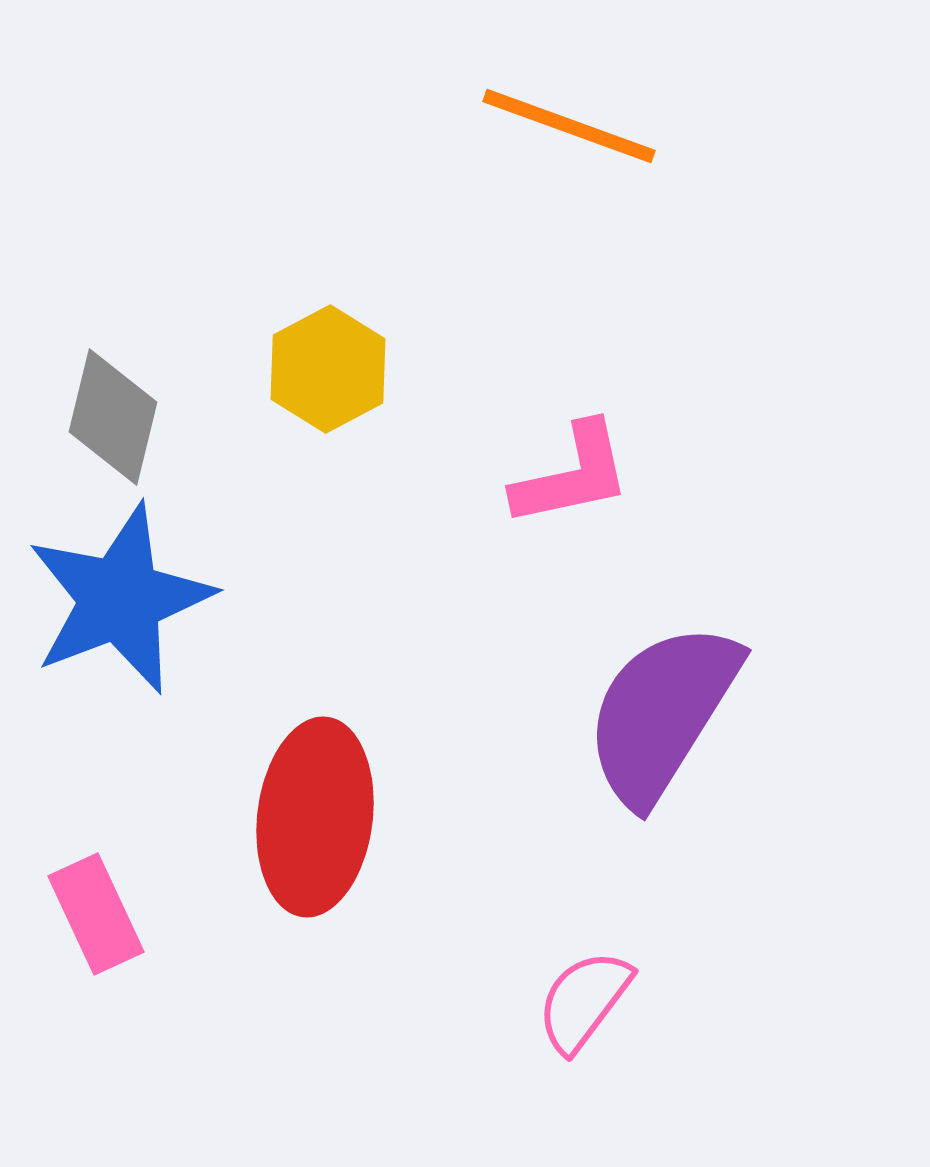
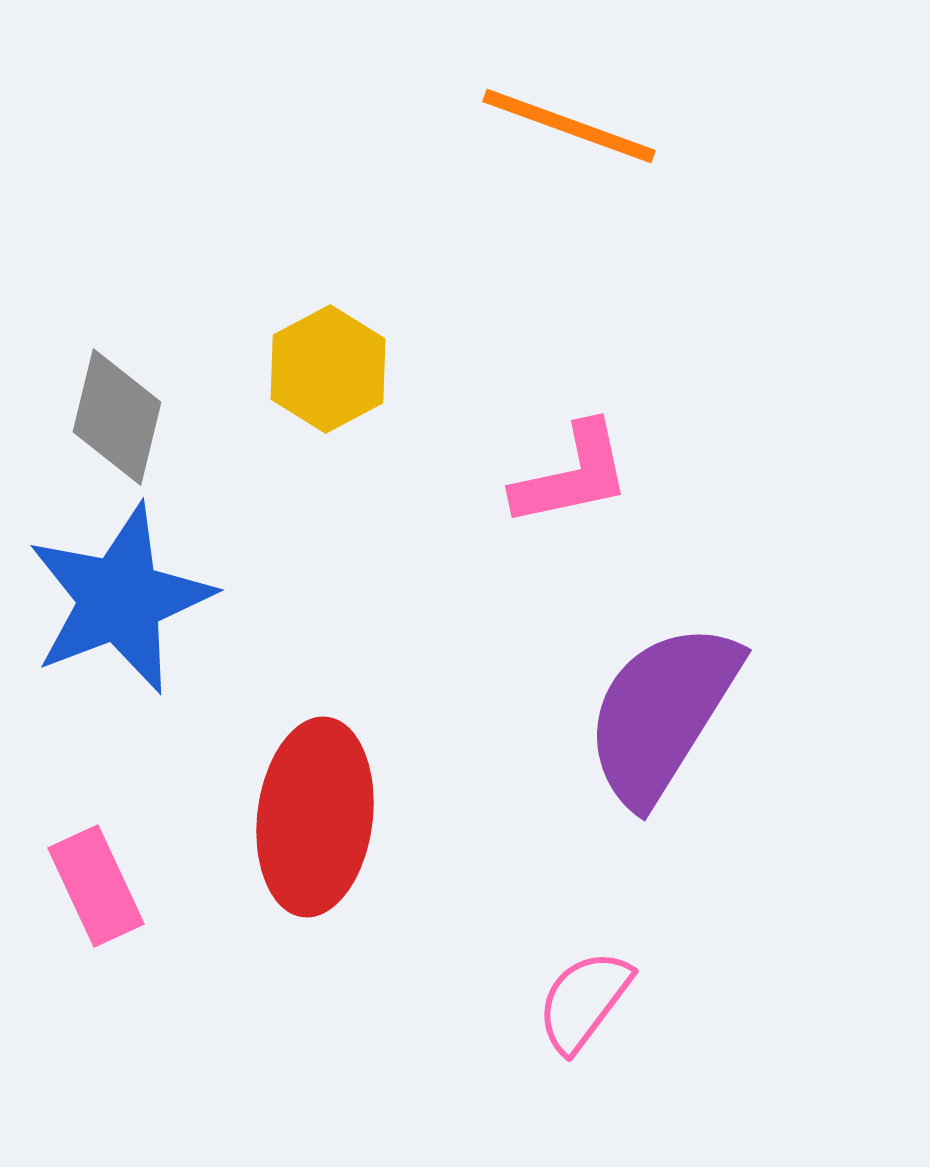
gray diamond: moved 4 px right
pink rectangle: moved 28 px up
